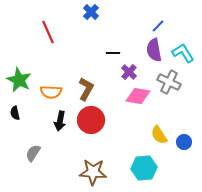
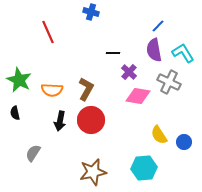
blue cross: rotated 28 degrees counterclockwise
orange semicircle: moved 1 px right, 2 px up
brown star: rotated 16 degrees counterclockwise
